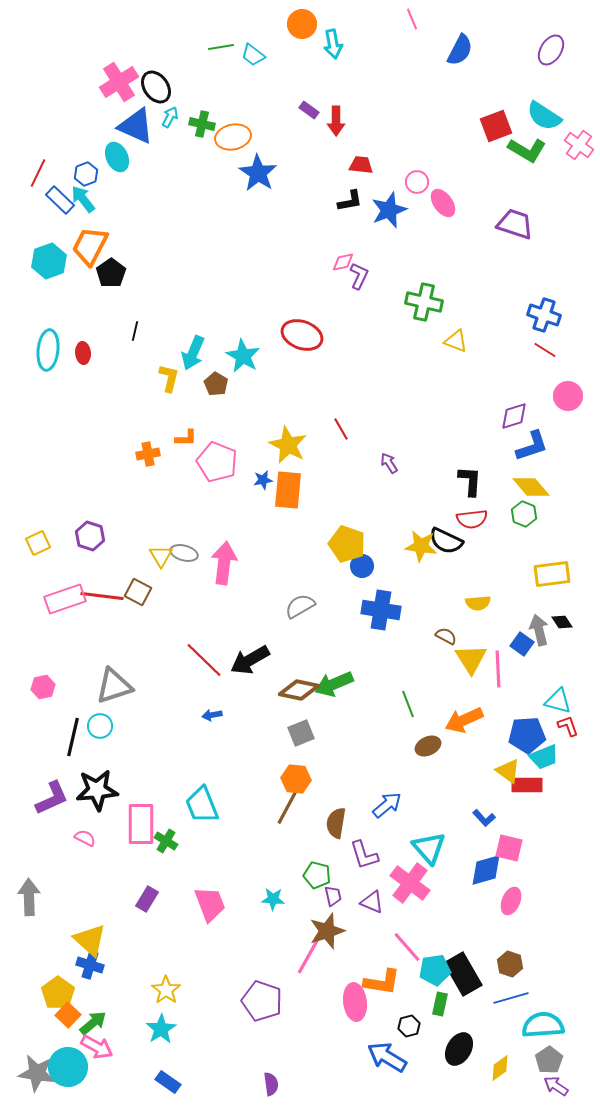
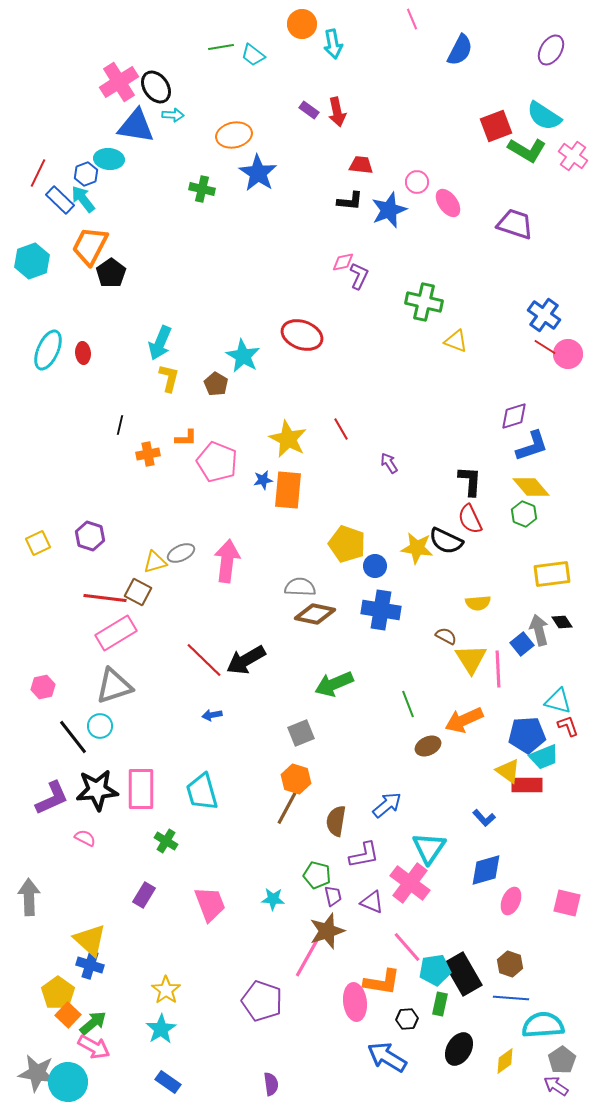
cyan arrow at (170, 117): moved 3 px right, 2 px up; rotated 65 degrees clockwise
red arrow at (336, 121): moved 1 px right, 9 px up; rotated 12 degrees counterclockwise
green cross at (202, 124): moved 65 px down
blue triangle at (136, 126): rotated 15 degrees counterclockwise
orange ellipse at (233, 137): moved 1 px right, 2 px up
pink cross at (579, 145): moved 6 px left, 11 px down
cyan ellipse at (117, 157): moved 8 px left, 2 px down; rotated 60 degrees counterclockwise
black L-shape at (350, 201): rotated 16 degrees clockwise
pink ellipse at (443, 203): moved 5 px right
cyan hexagon at (49, 261): moved 17 px left
blue cross at (544, 315): rotated 16 degrees clockwise
black line at (135, 331): moved 15 px left, 94 px down
cyan ellipse at (48, 350): rotated 18 degrees clockwise
red line at (545, 350): moved 3 px up
cyan arrow at (193, 353): moved 33 px left, 10 px up
pink circle at (568, 396): moved 42 px up
yellow star at (288, 445): moved 6 px up
red semicircle at (472, 519): moved 2 px left; rotated 72 degrees clockwise
yellow star at (421, 546): moved 4 px left, 2 px down
gray ellipse at (184, 553): moved 3 px left; rotated 40 degrees counterclockwise
yellow triangle at (161, 556): moved 6 px left, 6 px down; rotated 45 degrees clockwise
pink arrow at (224, 563): moved 3 px right, 2 px up
blue circle at (362, 566): moved 13 px right
red line at (102, 596): moved 3 px right, 2 px down
pink rectangle at (65, 599): moved 51 px right, 34 px down; rotated 12 degrees counterclockwise
gray semicircle at (300, 606): moved 19 px up; rotated 32 degrees clockwise
blue square at (522, 644): rotated 15 degrees clockwise
black arrow at (250, 660): moved 4 px left
brown diamond at (299, 690): moved 16 px right, 76 px up
black line at (73, 737): rotated 51 degrees counterclockwise
orange hexagon at (296, 779): rotated 12 degrees clockwise
cyan trapezoid at (202, 805): moved 13 px up; rotated 6 degrees clockwise
brown semicircle at (336, 823): moved 2 px up
pink rectangle at (141, 824): moved 35 px up
cyan triangle at (429, 848): rotated 15 degrees clockwise
pink square at (509, 848): moved 58 px right, 55 px down
purple L-shape at (364, 855): rotated 84 degrees counterclockwise
purple rectangle at (147, 899): moved 3 px left, 4 px up
pink line at (309, 955): moved 2 px left, 3 px down
blue line at (511, 998): rotated 20 degrees clockwise
black hexagon at (409, 1026): moved 2 px left, 7 px up; rotated 10 degrees clockwise
pink arrow at (97, 1047): moved 3 px left
gray pentagon at (549, 1060): moved 13 px right
cyan circle at (68, 1067): moved 15 px down
yellow diamond at (500, 1068): moved 5 px right, 7 px up
